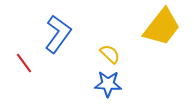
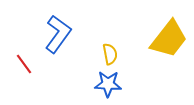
yellow trapezoid: moved 7 px right, 12 px down
yellow semicircle: rotated 35 degrees clockwise
red line: moved 1 px down
